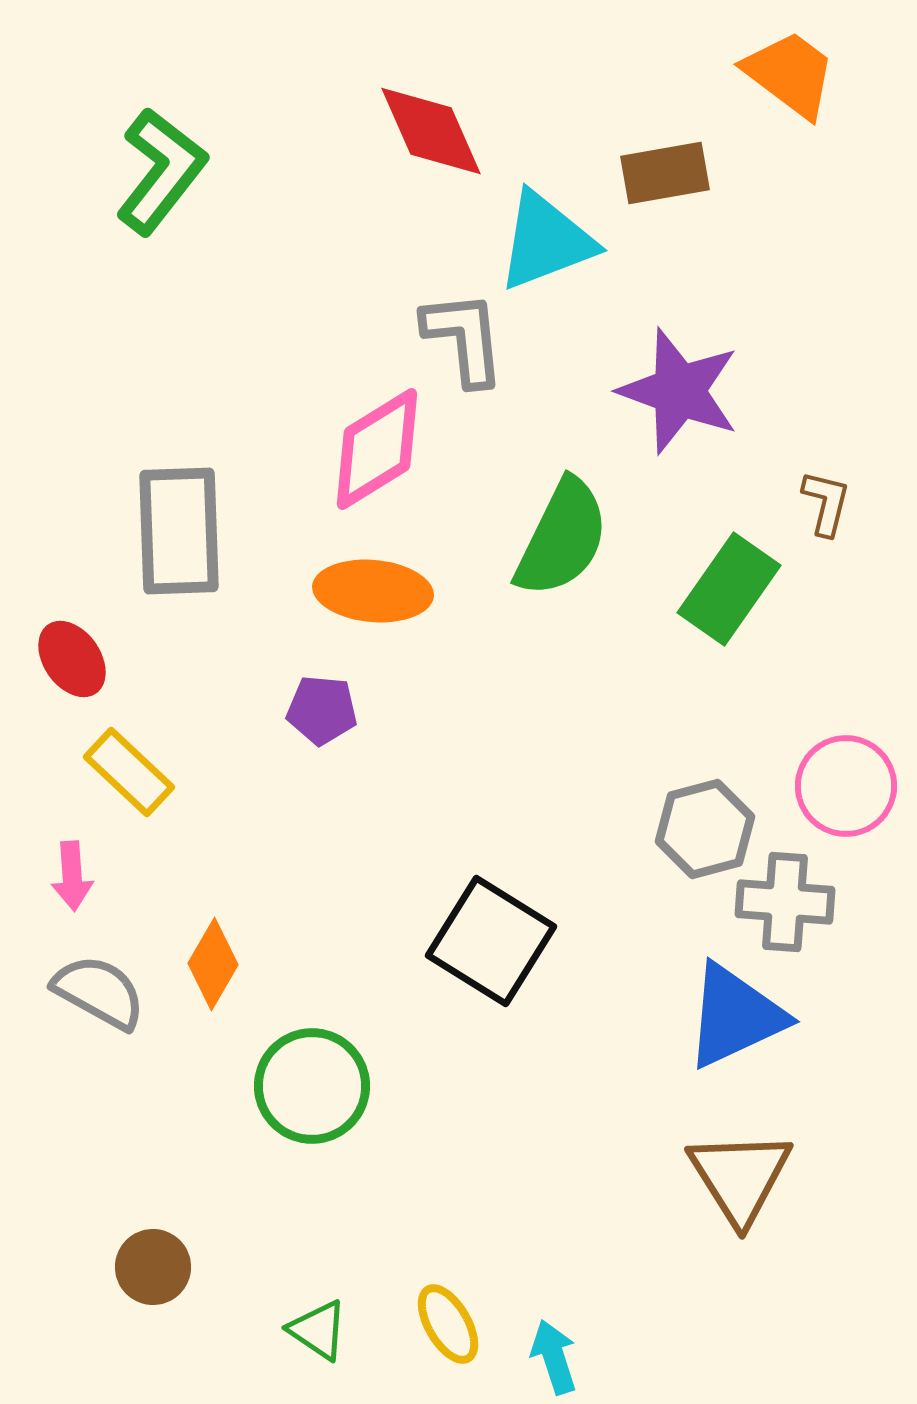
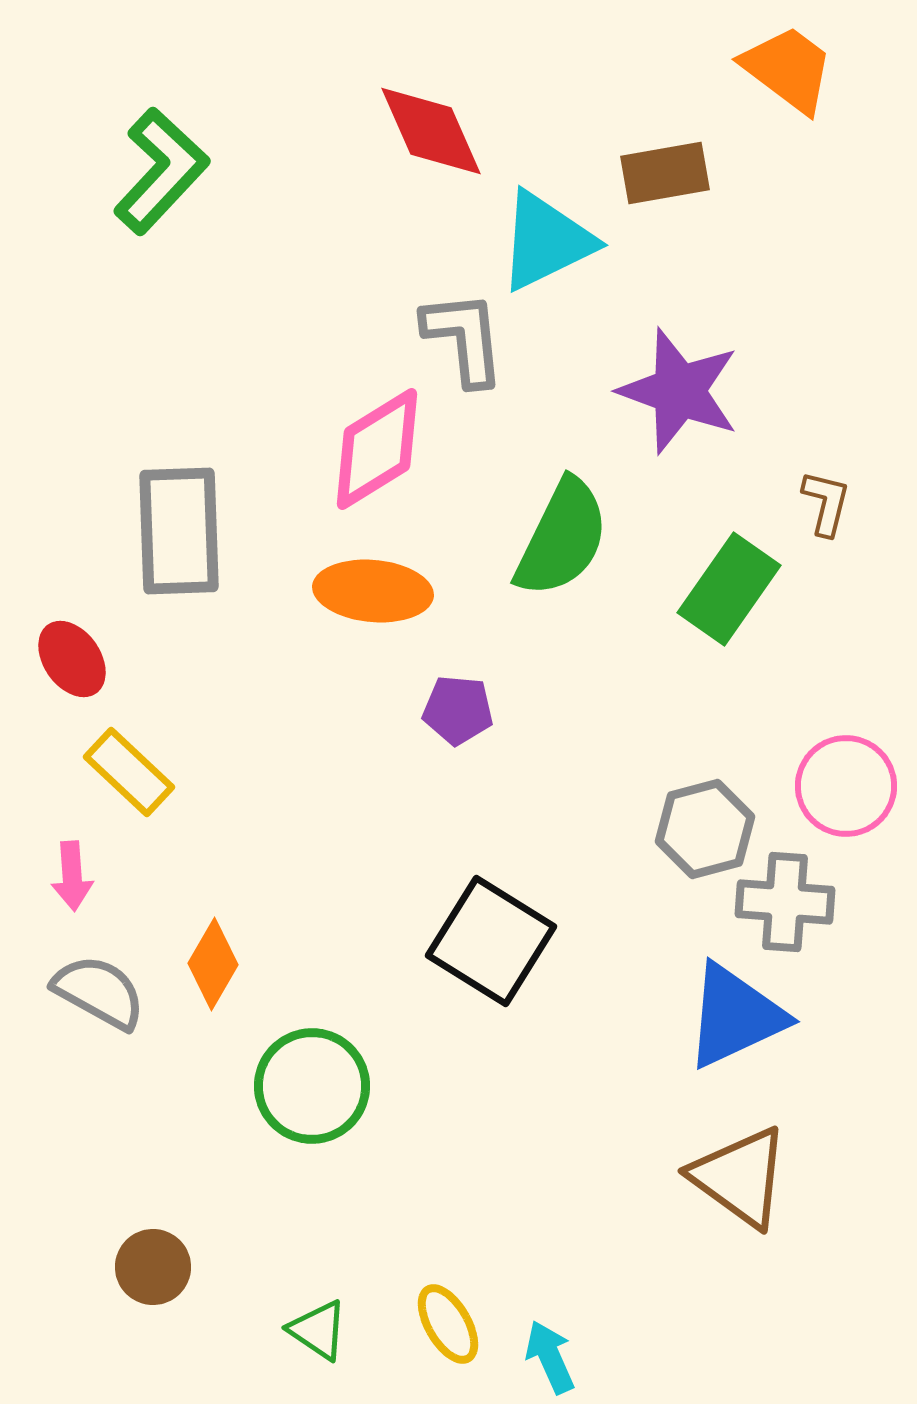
orange trapezoid: moved 2 px left, 5 px up
green L-shape: rotated 5 degrees clockwise
cyan triangle: rotated 5 degrees counterclockwise
purple pentagon: moved 136 px right
brown triangle: rotated 22 degrees counterclockwise
cyan arrow: moved 4 px left; rotated 6 degrees counterclockwise
